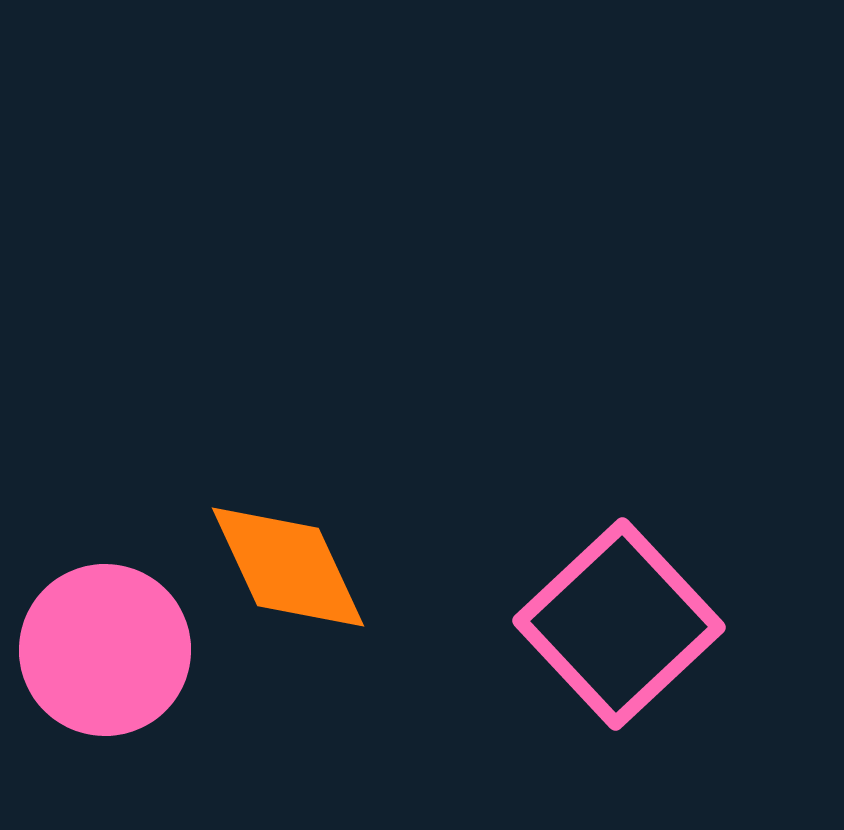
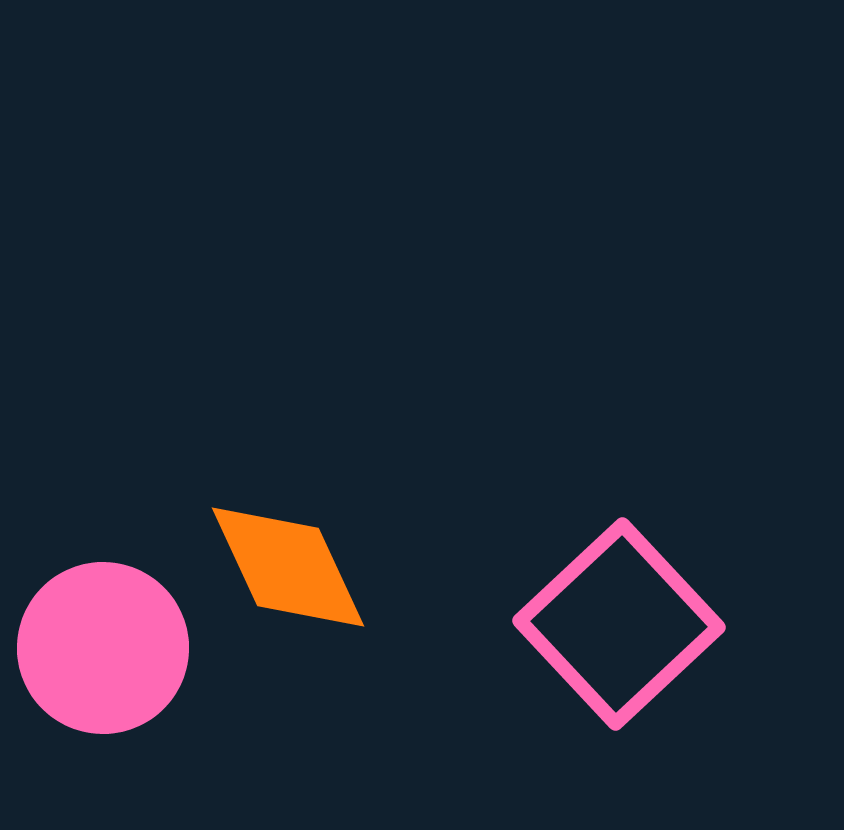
pink circle: moved 2 px left, 2 px up
